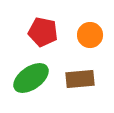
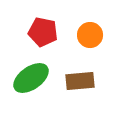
brown rectangle: moved 2 px down
